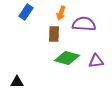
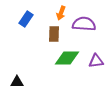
blue rectangle: moved 7 px down
green diamond: rotated 15 degrees counterclockwise
